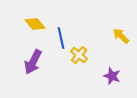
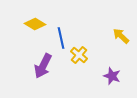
yellow diamond: rotated 20 degrees counterclockwise
purple arrow: moved 10 px right, 4 px down
